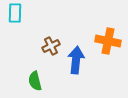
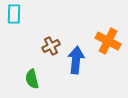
cyan rectangle: moved 1 px left, 1 px down
orange cross: rotated 15 degrees clockwise
green semicircle: moved 3 px left, 2 px up
